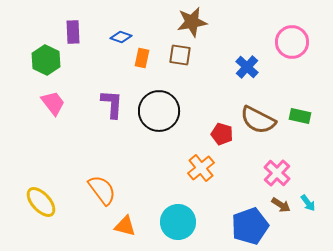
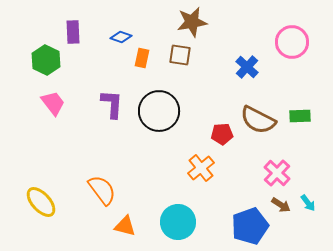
green rectangle: rotated 15 degrees counterclockwise
red pentagon: rotated 20 degrees counterclockwise
